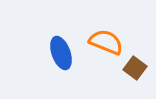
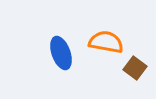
orange semicircle: rotated 12 degrees counterclockwise
